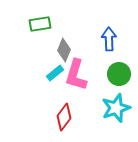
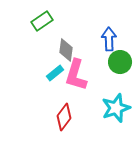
green rectangle: moved 2 px right, 3 px up; rotated 25 degrees counterclockwise
gray diamond: moved 2 px right; rotated 15 degrees counterclockwise
green circle: moved 1 px right, 12 px up
